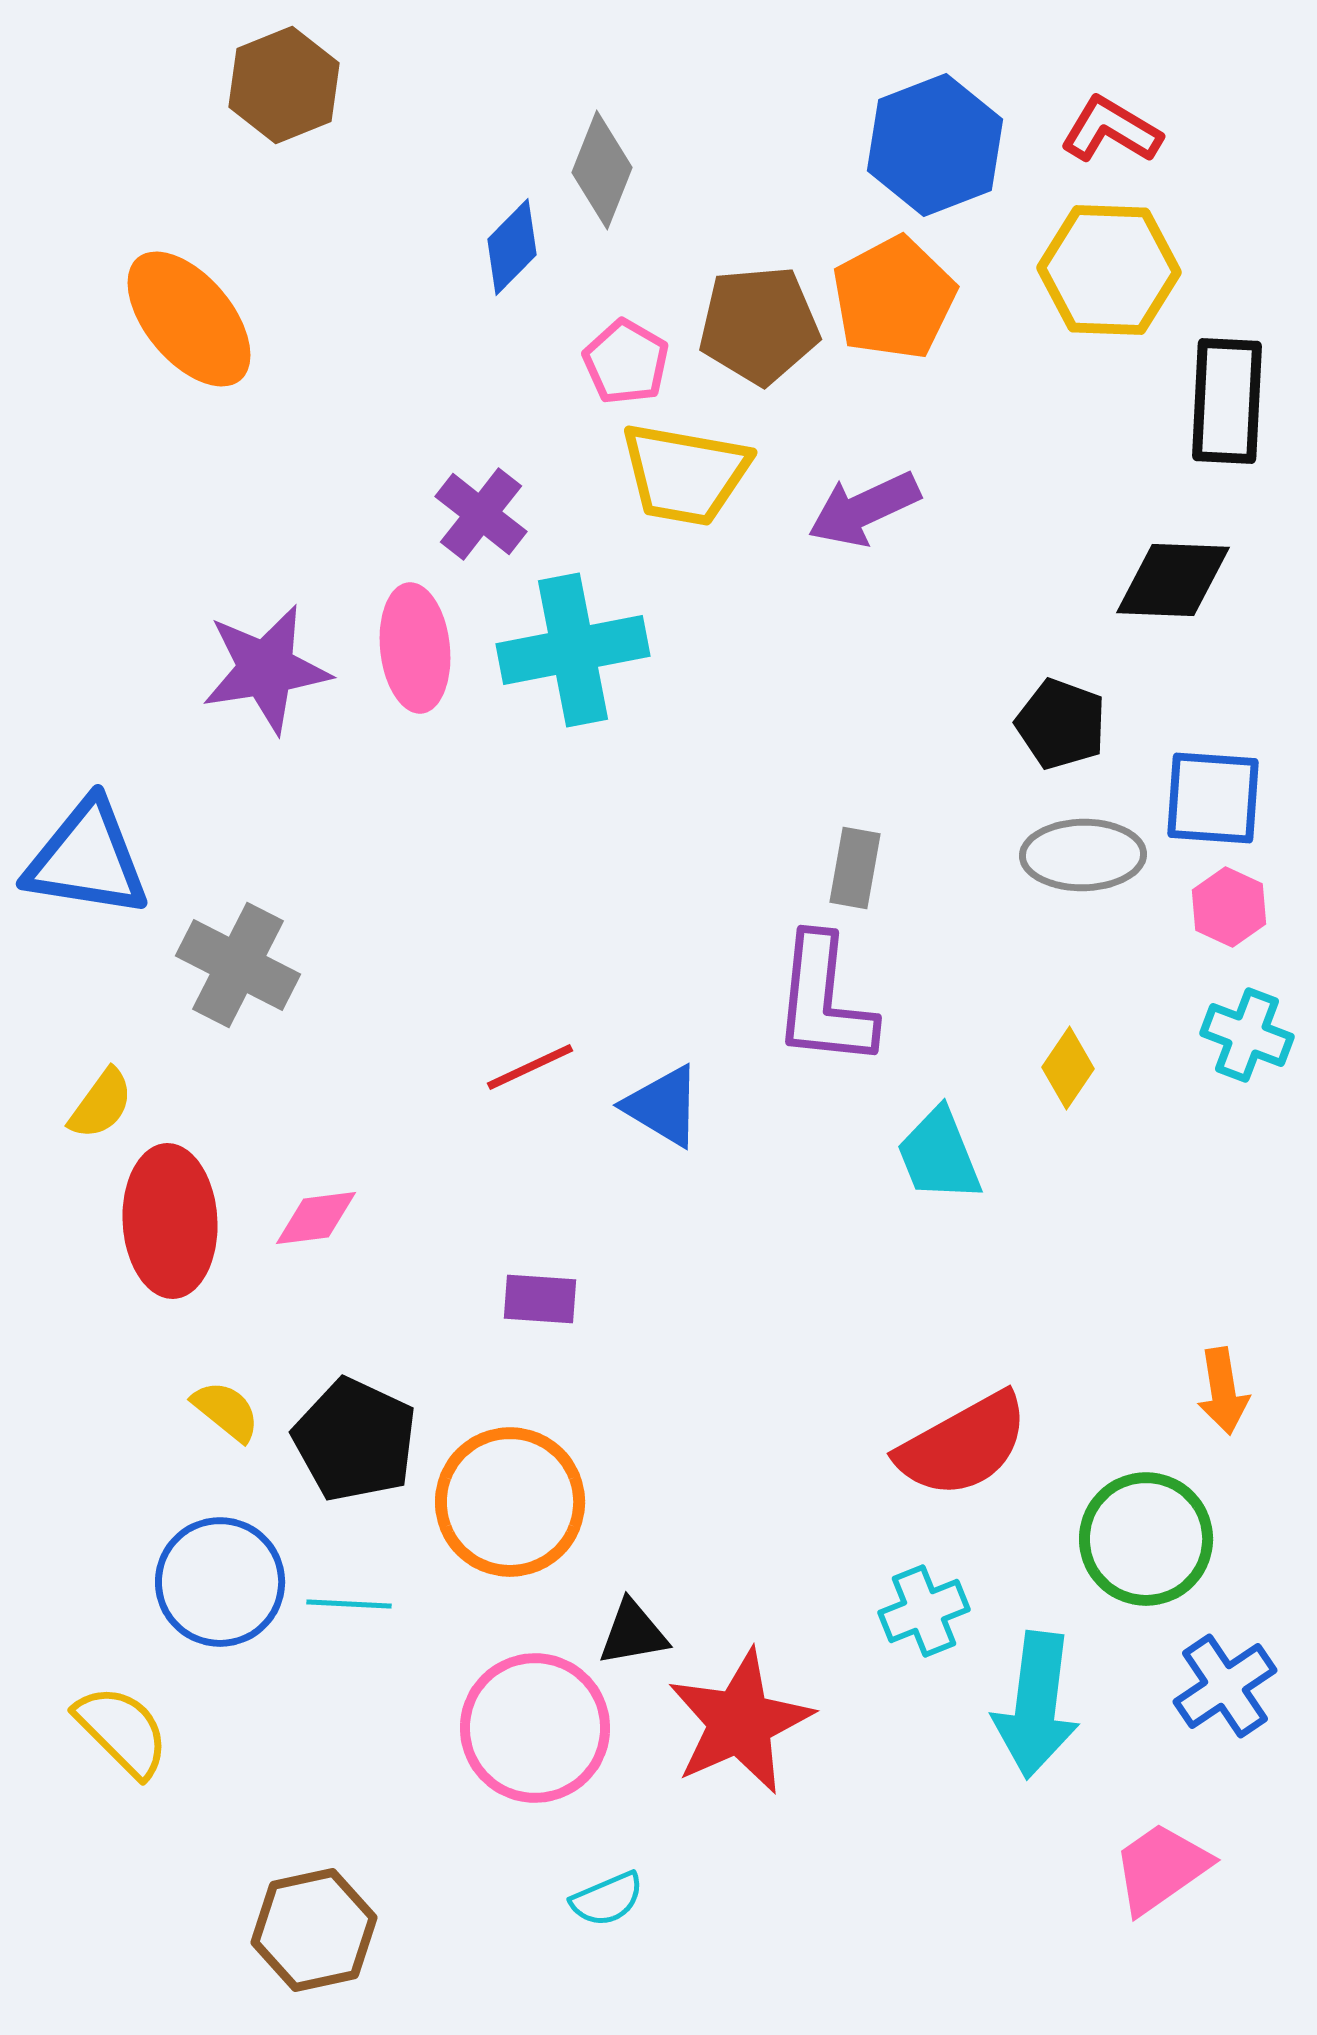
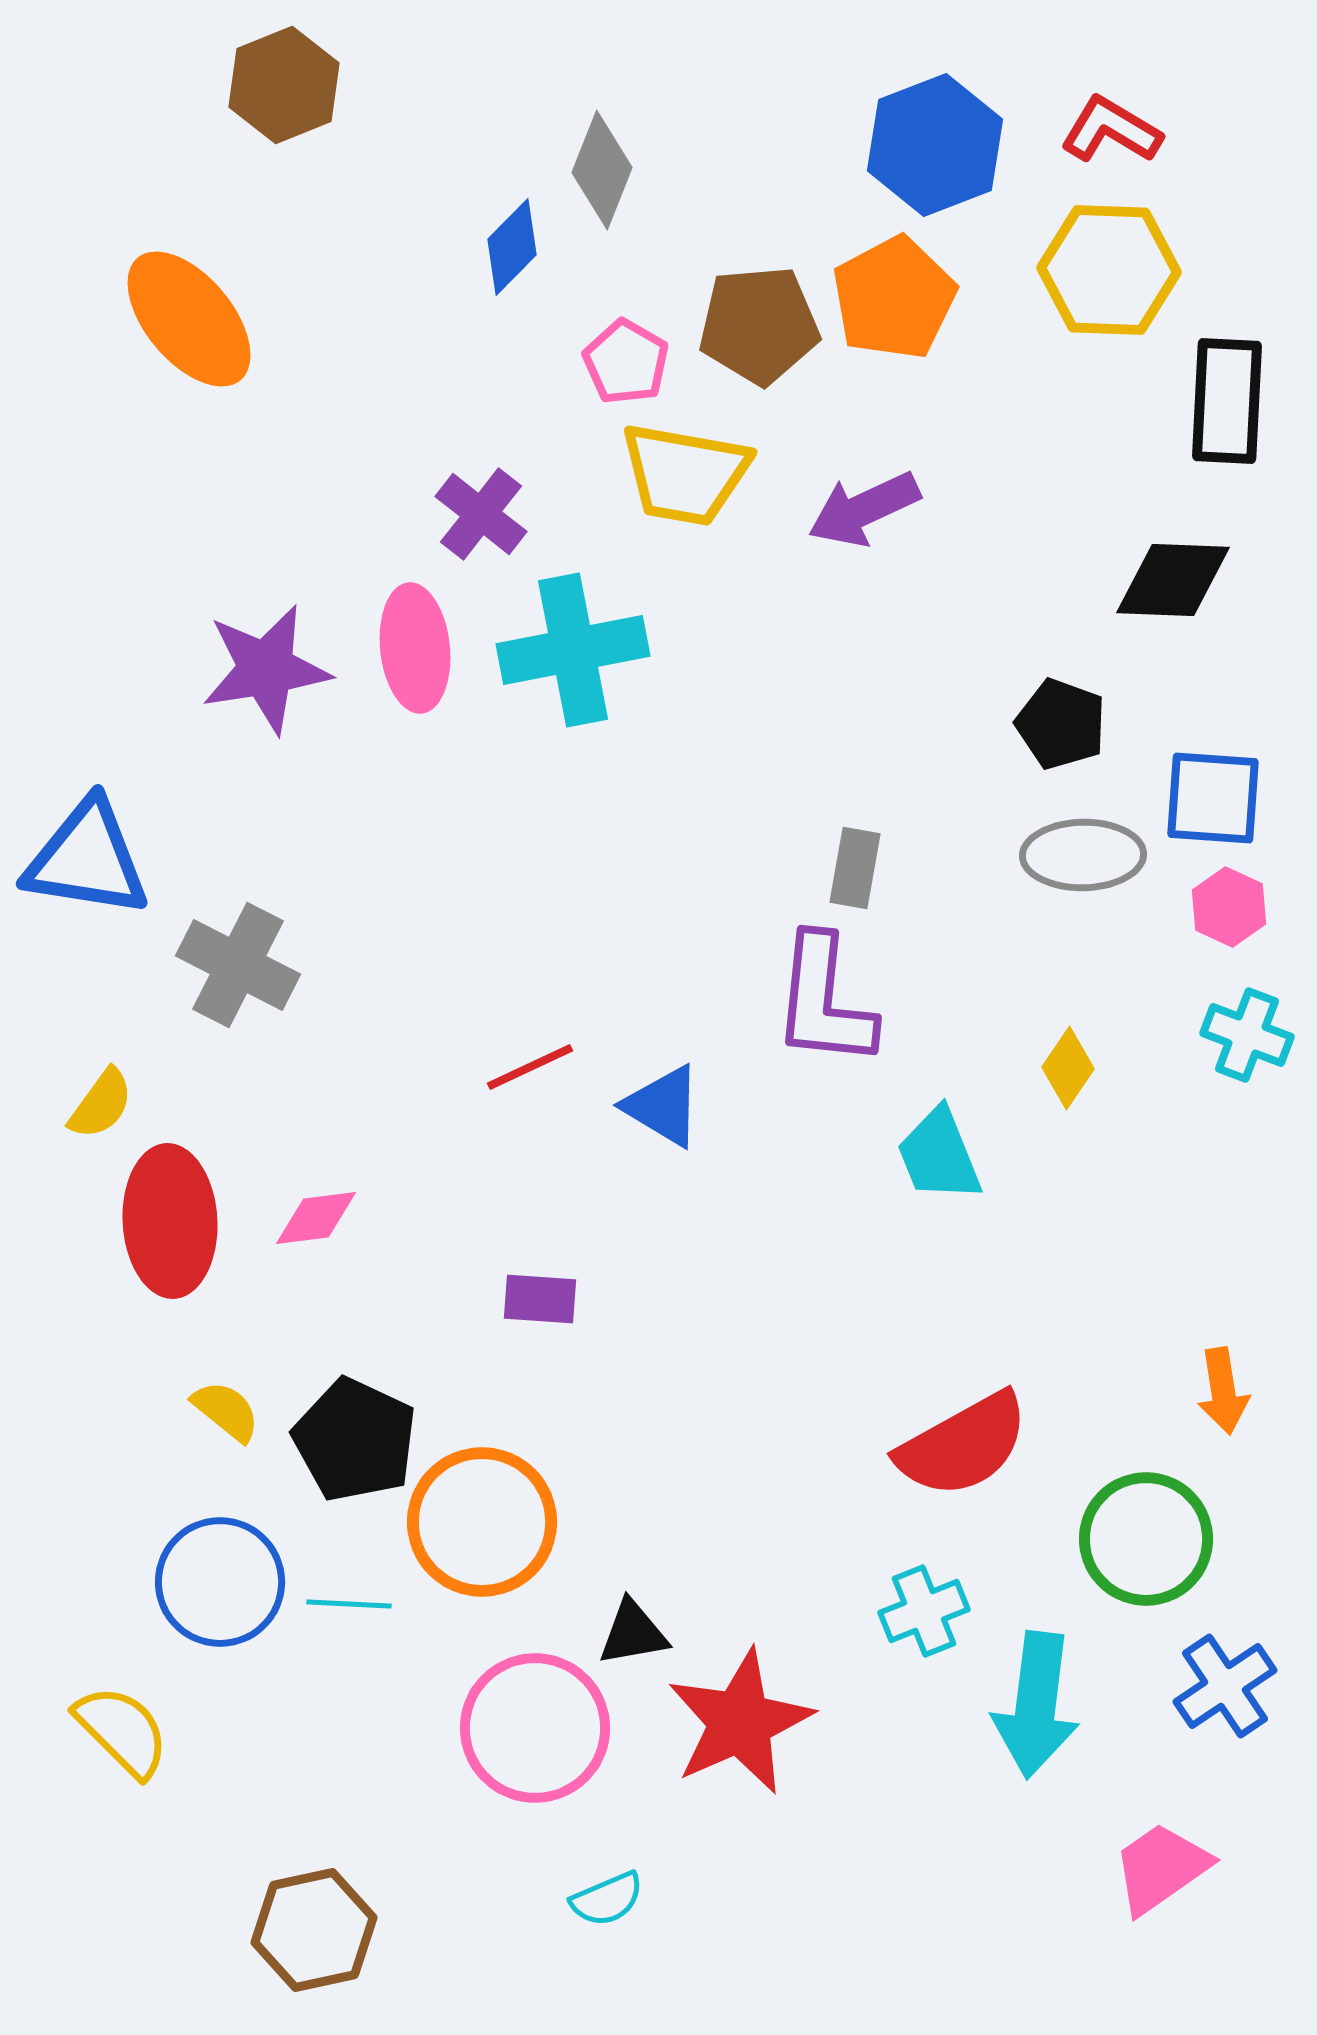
orange circle at (510, 1502): moved 28 px left, 20 px down
